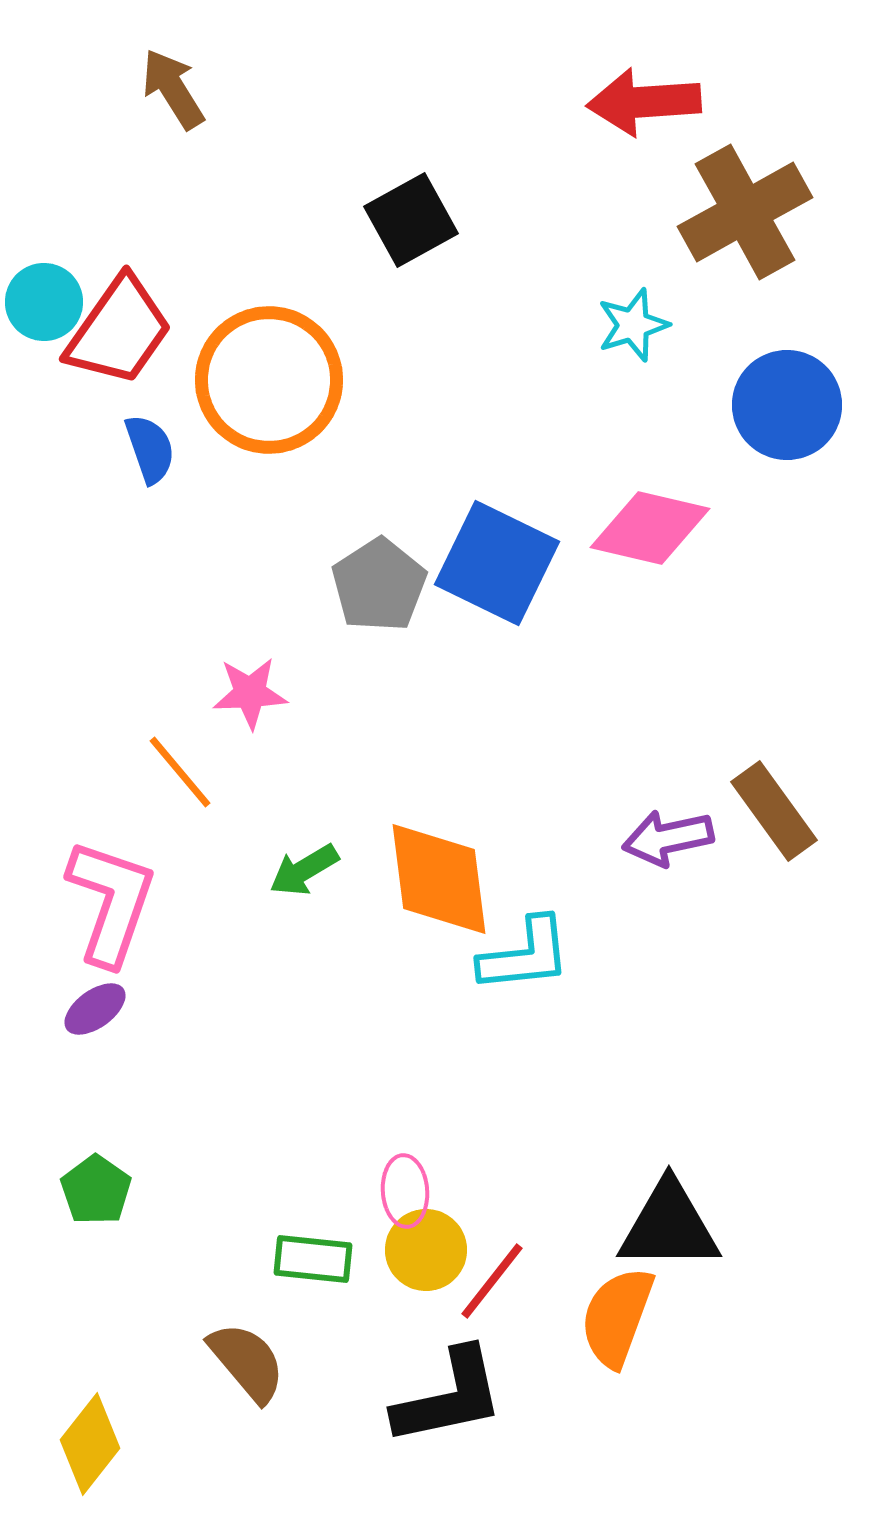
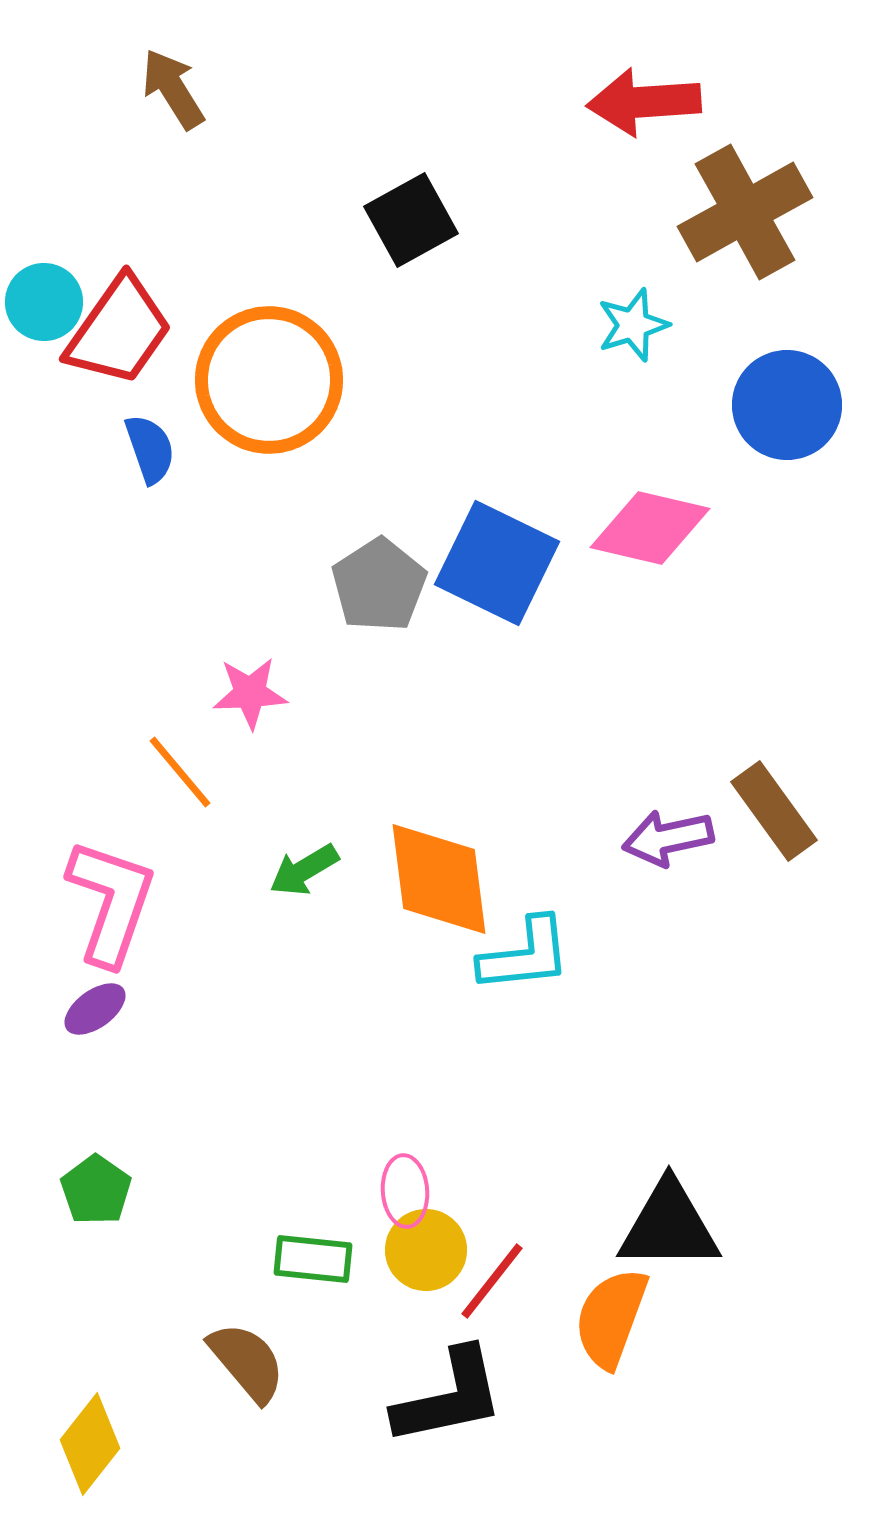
orange semicircle: moved 6 px left, 1 px down
